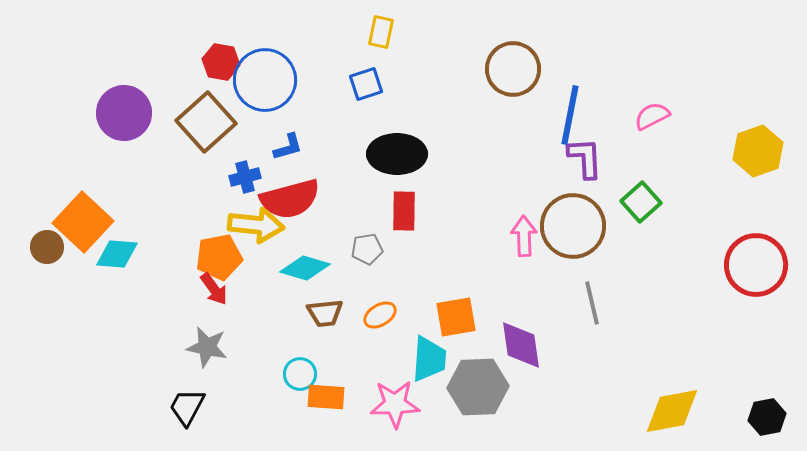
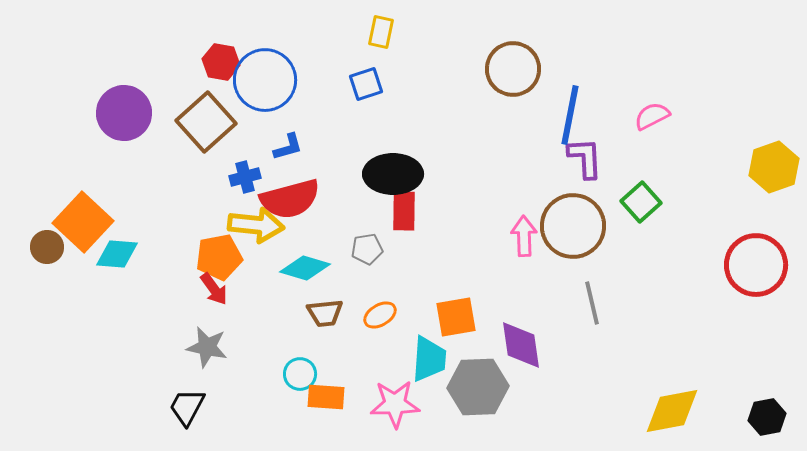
yellow hexagon at (758, 151): moved 16 px right, 16 px down
black ellipse at (397, 154): moved 4 px left, 20 px down
